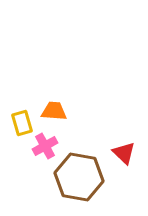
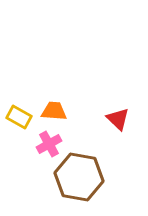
yellow rectangle: moved 3 px left, 6 px up; rotated 45 degrees counterclockwise
pink cross: moved 4 px right, 2 px up
red triangle: moved 6 px left, 34 px up
